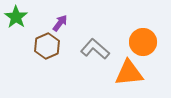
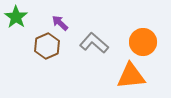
purple arrow: rotated 84 degrees counterclockwise
gray L-shape: moved 1 px left, 6 px up
orange triangle: moved 2 px right, 3 px down
